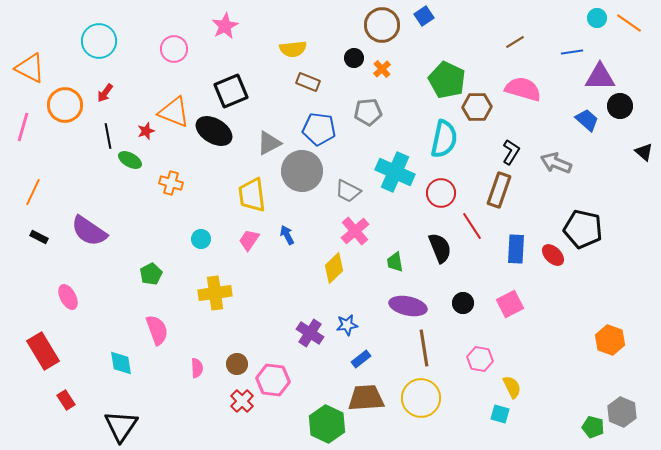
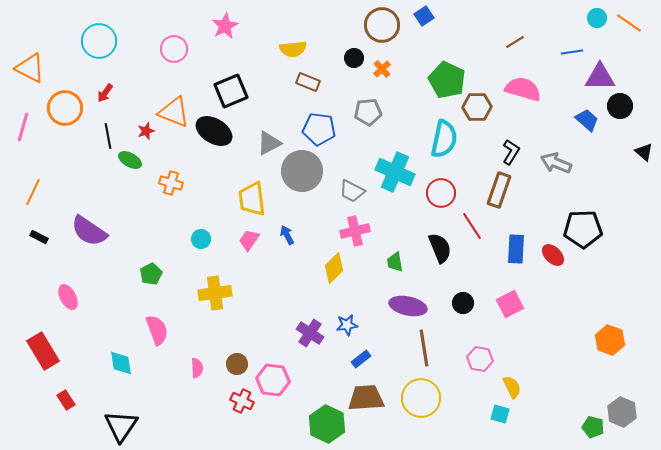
orange circle at (65, 105): moved 3 px down
gray trapezoid at (348, 191): moved 4 px right
yellow trapezoid at (252, 195): moved 4 px down
black pentagon at (583, 229): rotated 15 degrees counterclockwise
pink cross at (355, 231): rotated 28 degrees clockwise
red cross at (242, 401): rotated 20 degrees counterclockwise
